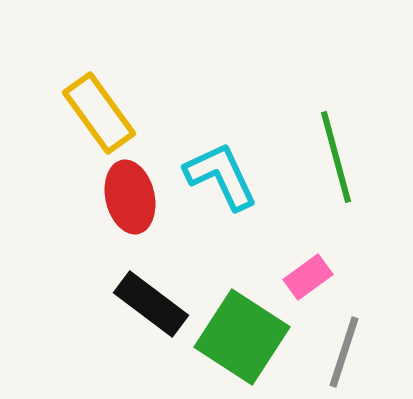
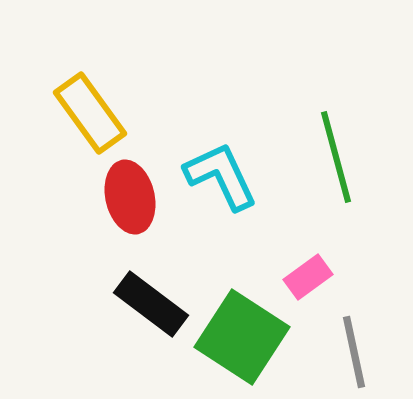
yellow rectangle: moved 9 px left
gray line: moved 10 px right; rotated 30 degrees counterclockwise
